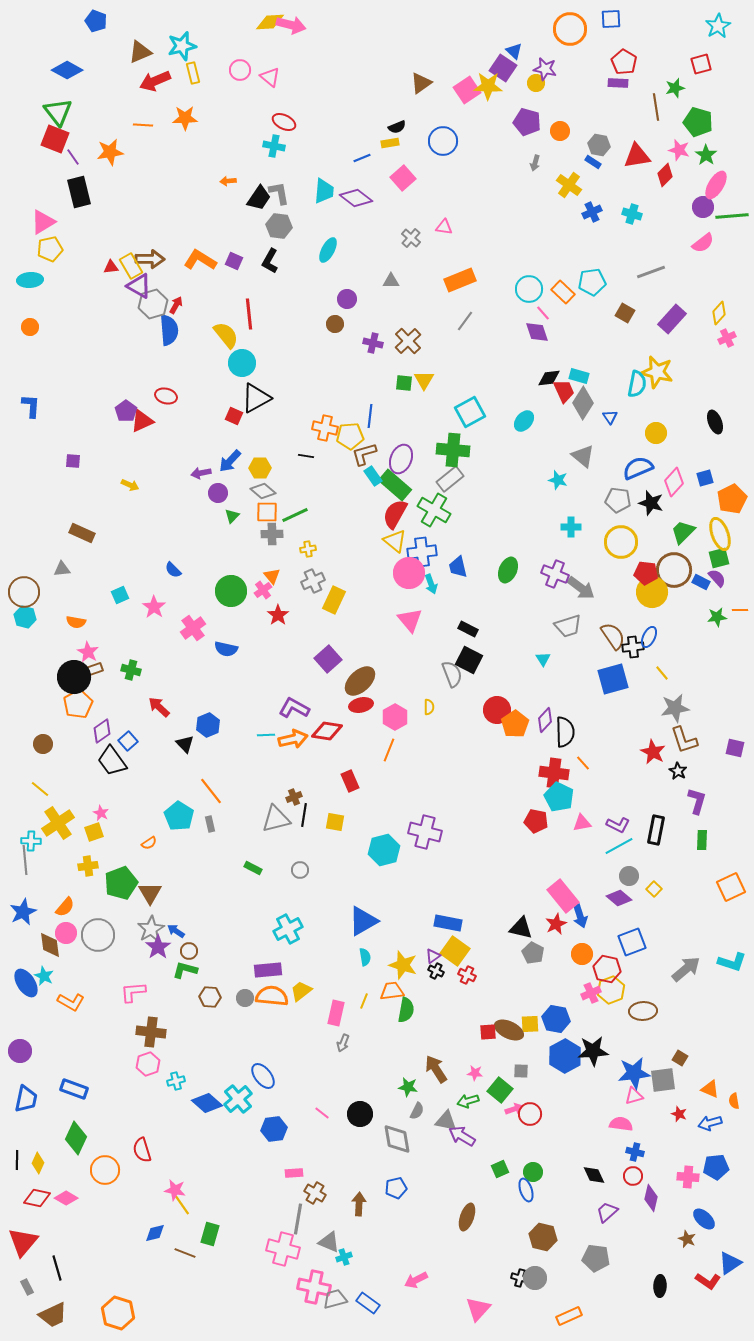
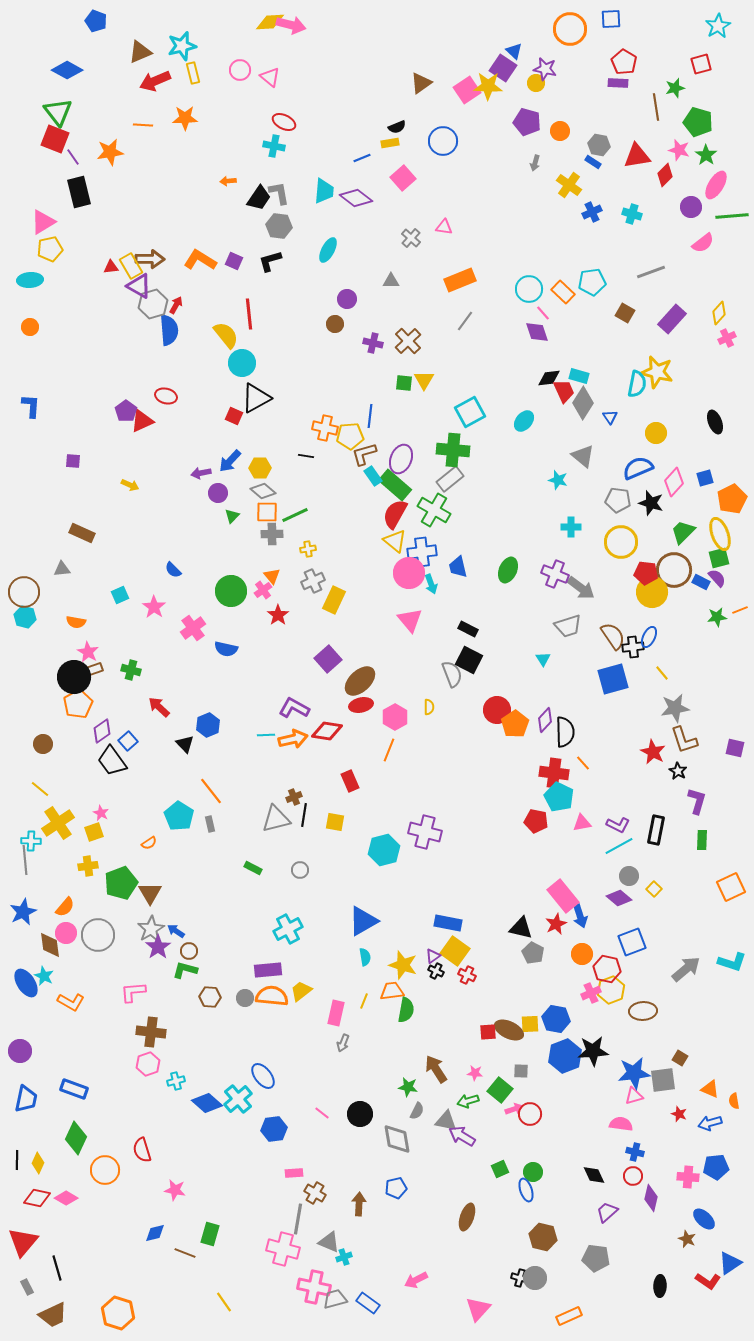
purple circle at (703, 207): moved 12 px left
black L-shape at (270, 261): rotated 45 degrees clockwise
orange line at (740, 610): rotated 21 degrees counterclockwise
blue hexagon at (565, 1056): rotated 8 degrees clockwise
yellow line at (182, 1205): moved 42 px right, 97 px down
